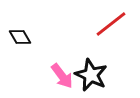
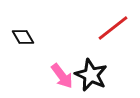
red line: moved 2 px right, 4 px down
black diamond: moved 3 px right
